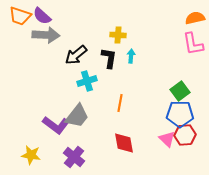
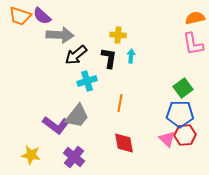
gray arrow: moved 14 px right
green square: moved 3 px right, 3 px up
